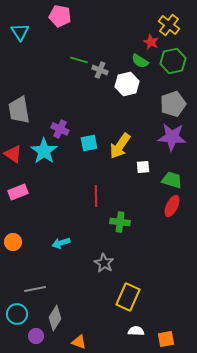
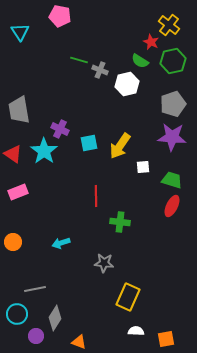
gray star: rotated 24 degrees counterclockwise
